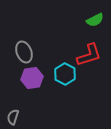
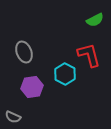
red L-shape: rotated 88 degrees counterclockwise
purple hexagon: moved 9 px down
gray semicircle: rotated 84 degrees counterclockwise
